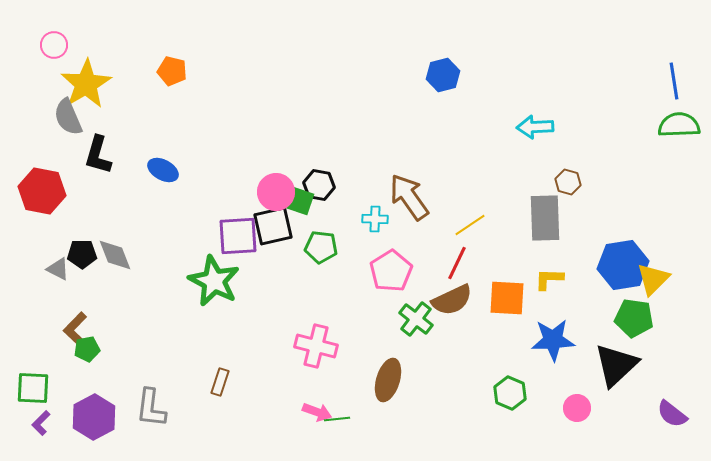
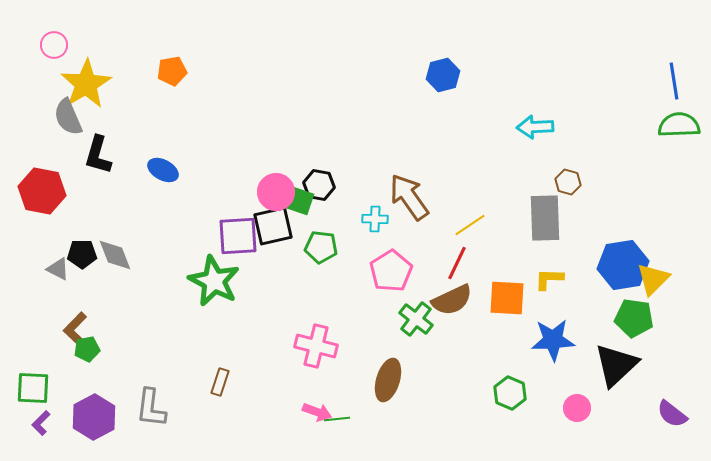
orange pentagon at (172, 71): rotated 24 degrees counterclockwise
